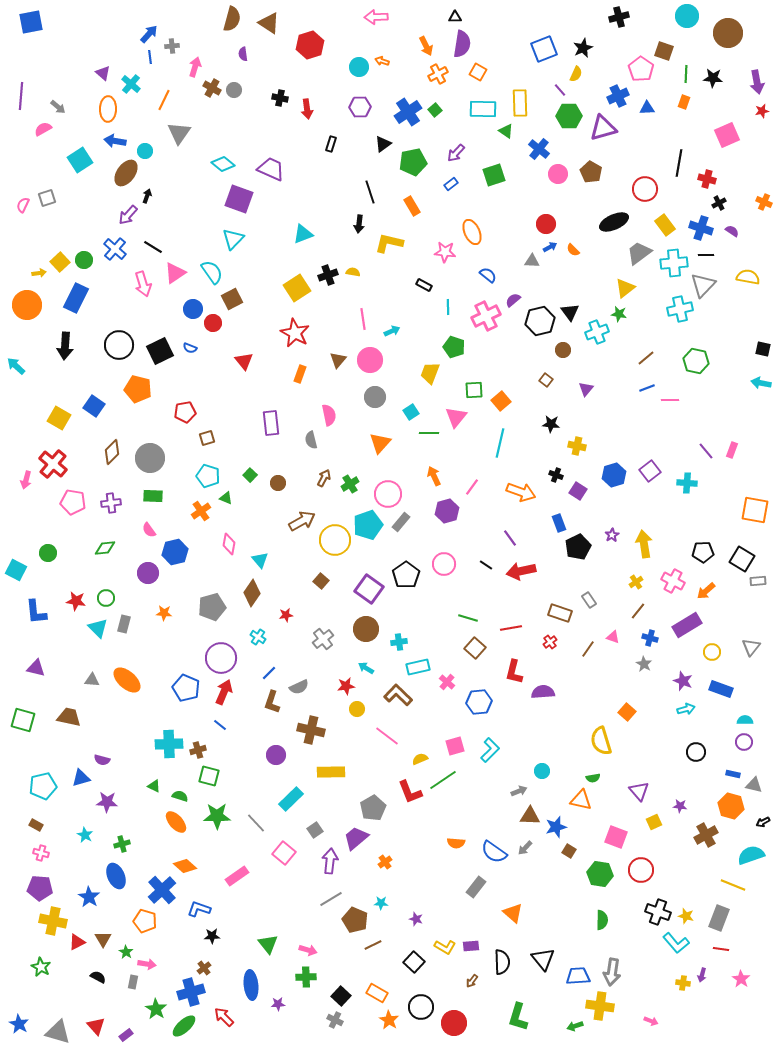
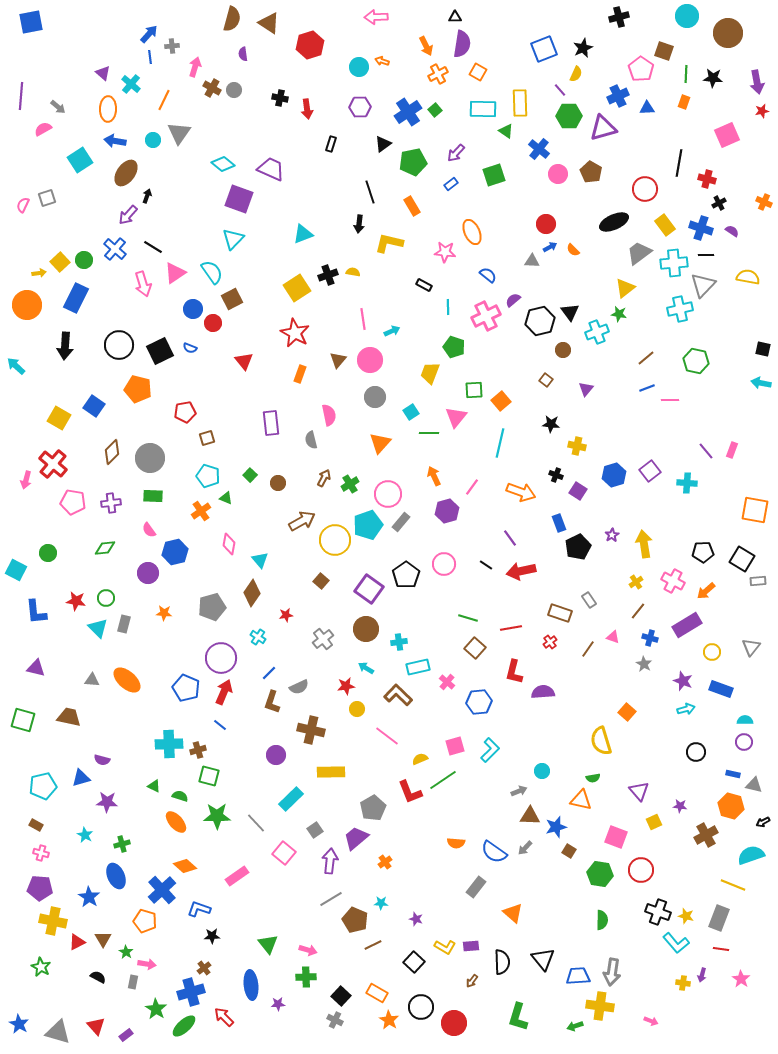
cyan circle at (145, 151): moved 8 px right, 11 px up
